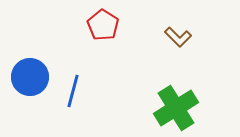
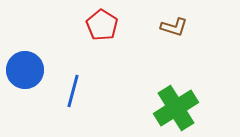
red pentagon: moved 1 px left
brown L-shape: moved 4 px left, 10 px up; rotated 28 degrees counterclockwise
blue circle: moved 5 px left, 7 px up
